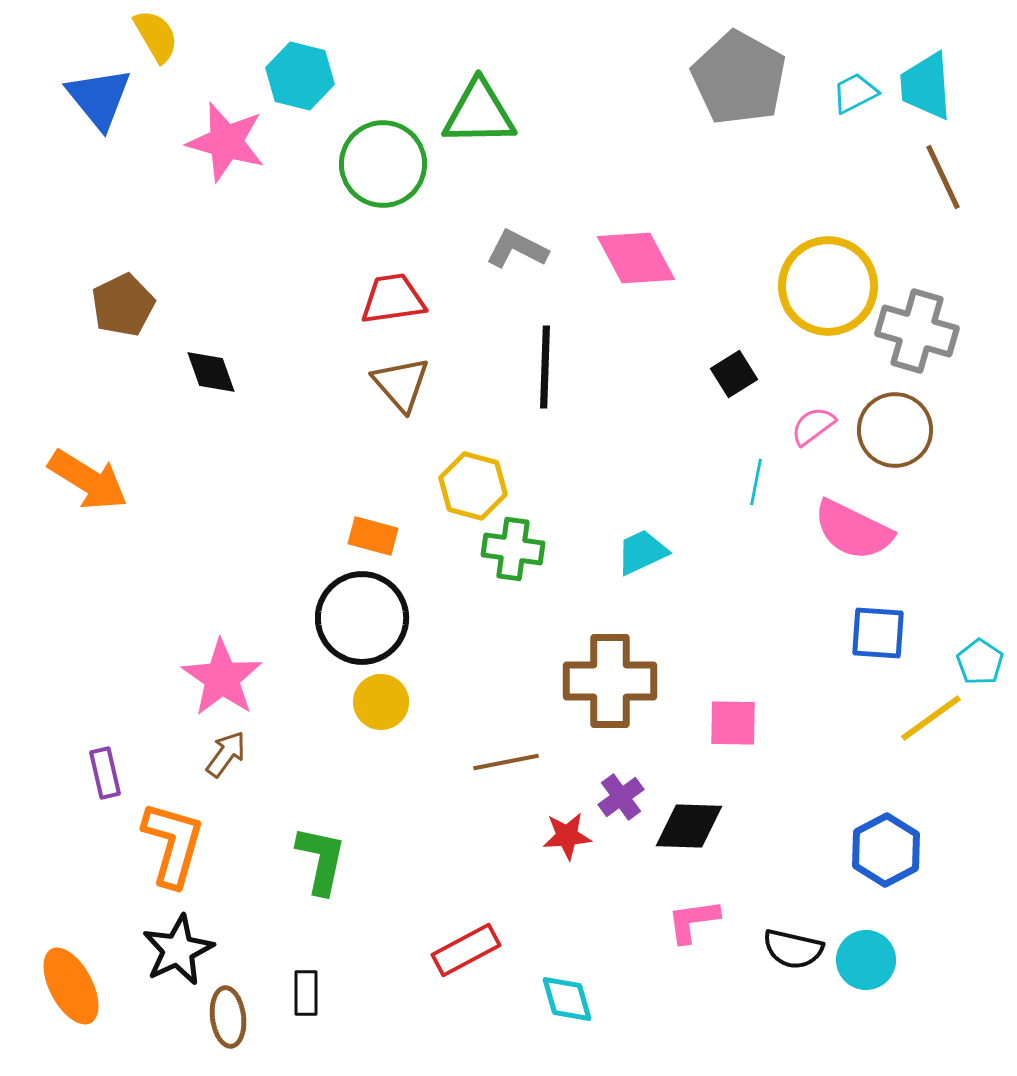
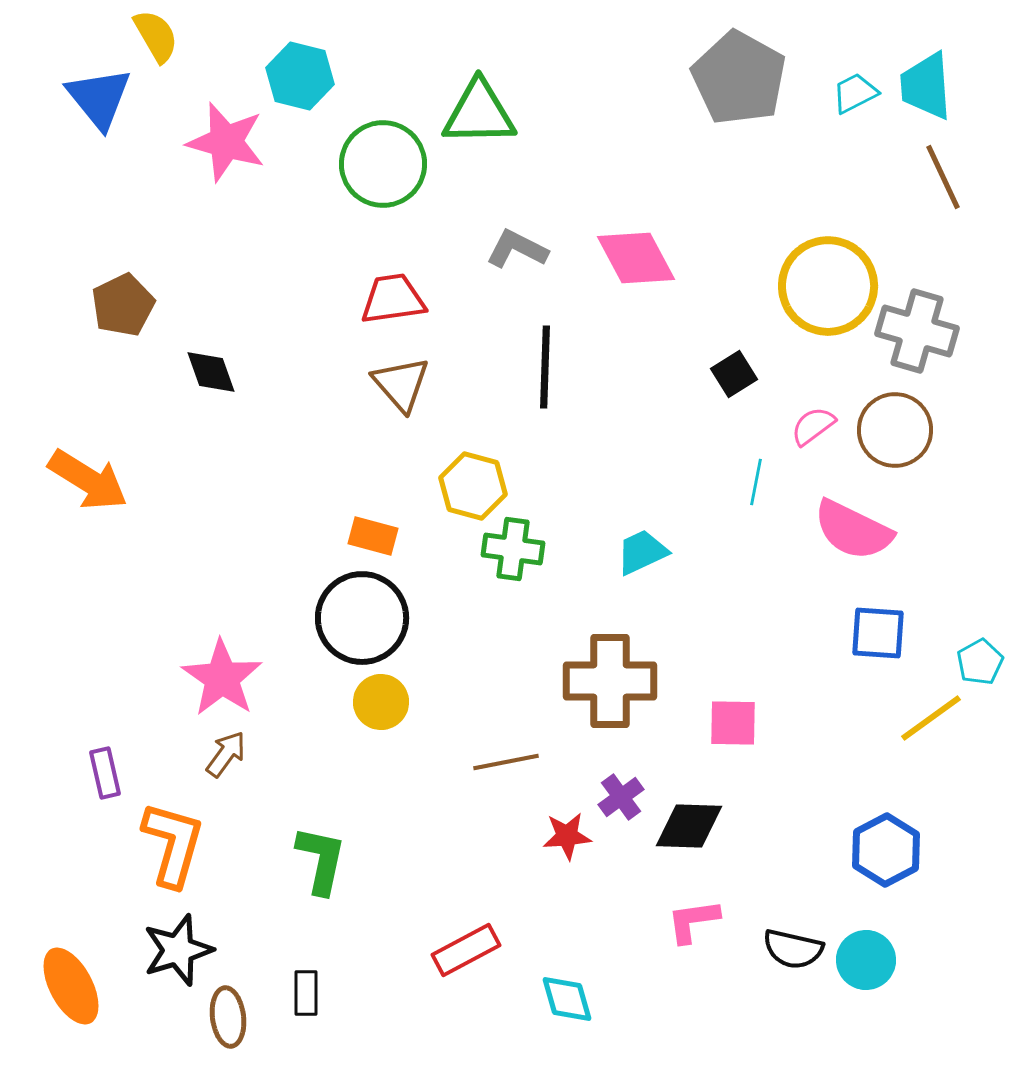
cyan pentagon at (980, 662): rotated 9 degrees clockwise
black star at (178, 950): rotated 8 degrees clockwise
